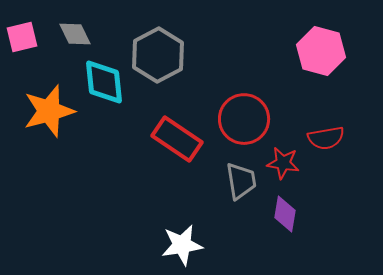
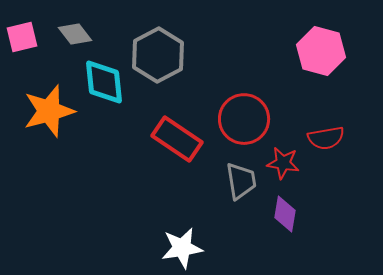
gray diamond: rotated 12 degrees counterclockwise
white star: moved 3 px down
